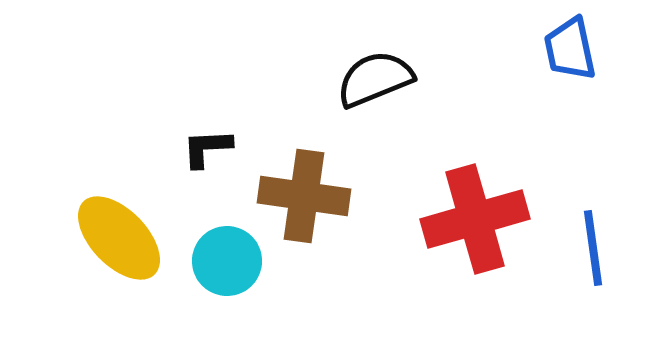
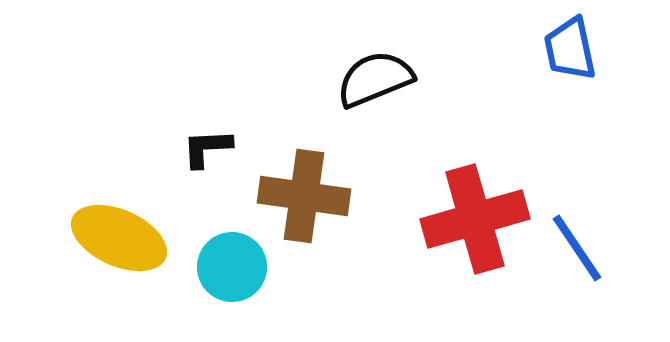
yellow ellipse: rotated 22 degrees counterclockwise
blue line: moved 16 px left; rotated 26 degrees counterclockwise
cyan circle: moved 5 px right, 6 px down
